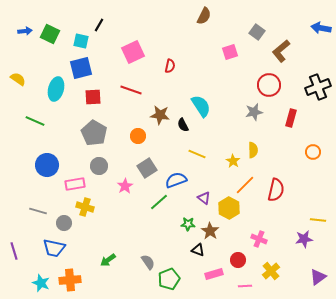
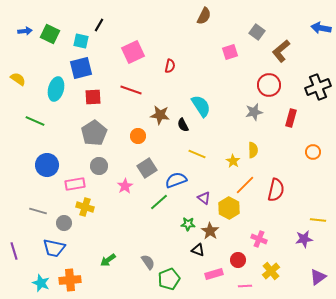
gray pentagon at (94, 133): rotated 10 degrees clockwise
